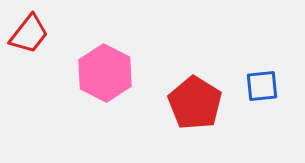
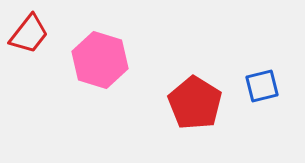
pink hexagon: moved 5 px left, 13 px up; rotated 10 degrees counterclockwise
blue square: rotated 8 degrees counterclockwise
